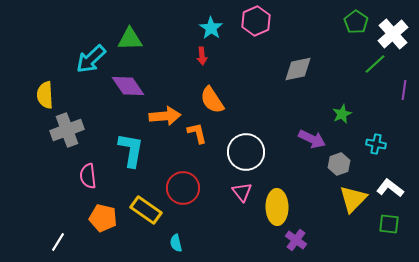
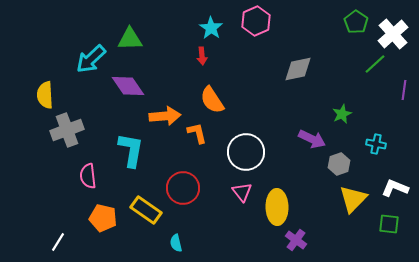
white L-shape: moved 5 px right; rotated 16 degrees counterclockwise
